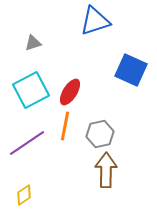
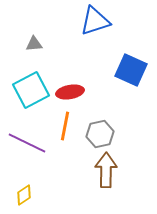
gray triangle: moved 1 px right, 1 px down; rotated 12 degrees clockwise
red ellipse: rotated 48 degrees clockwise
purple line: rotated 60 degrees clockwise
